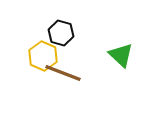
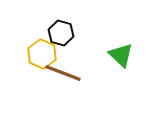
yellow hexagon: moved 1 px left, 2 px up
